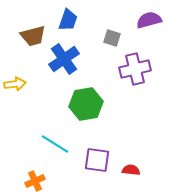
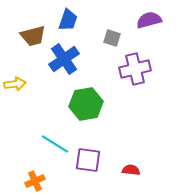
purple square: moved 9 px left
